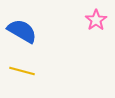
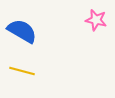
pink star: rotated 25 degrees counterclockwise
